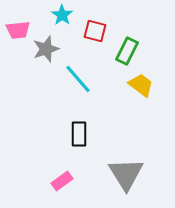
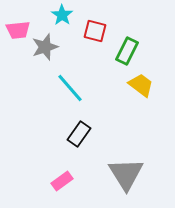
gray star: moved 1 px left, 2 px up
cyan line: moved 8 px left, 9 px down
black rectangle: rotated 35 degrees clockwise
